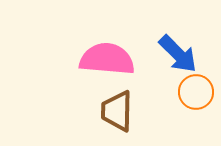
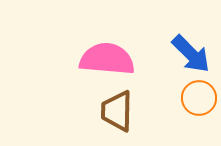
blue arrow: moved 13 px right
orange circle: moved 3 px right, 6 px down
